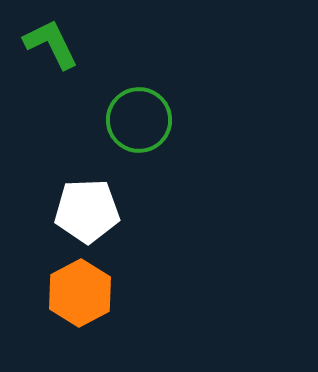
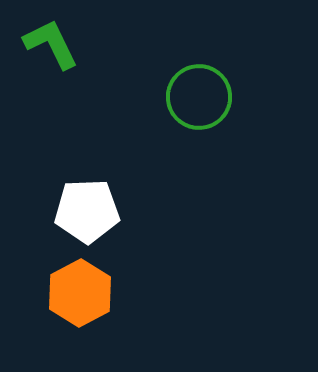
green circle: moved 60 px right, 23 px up
